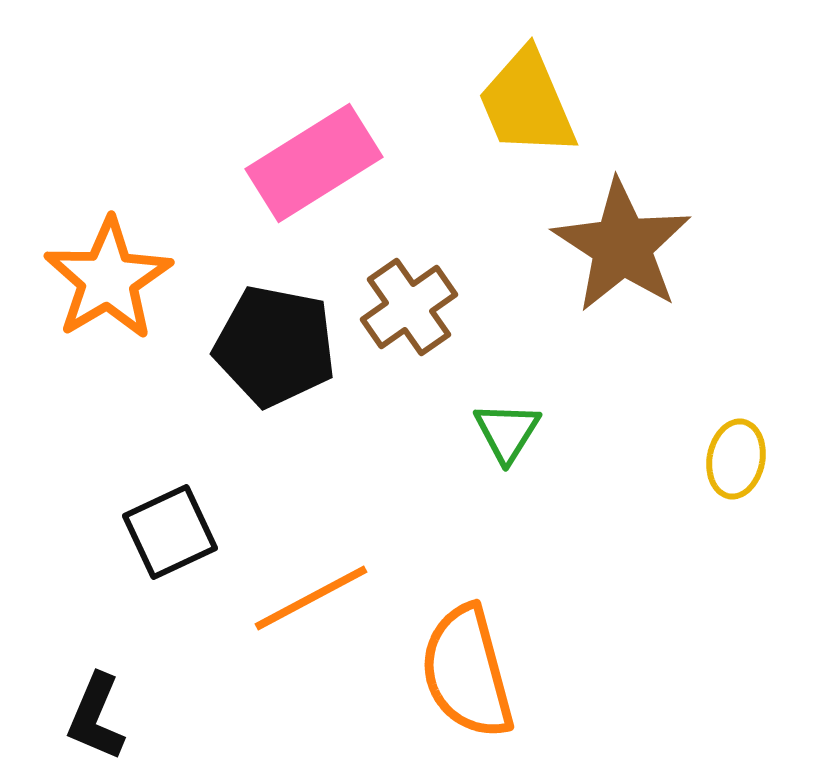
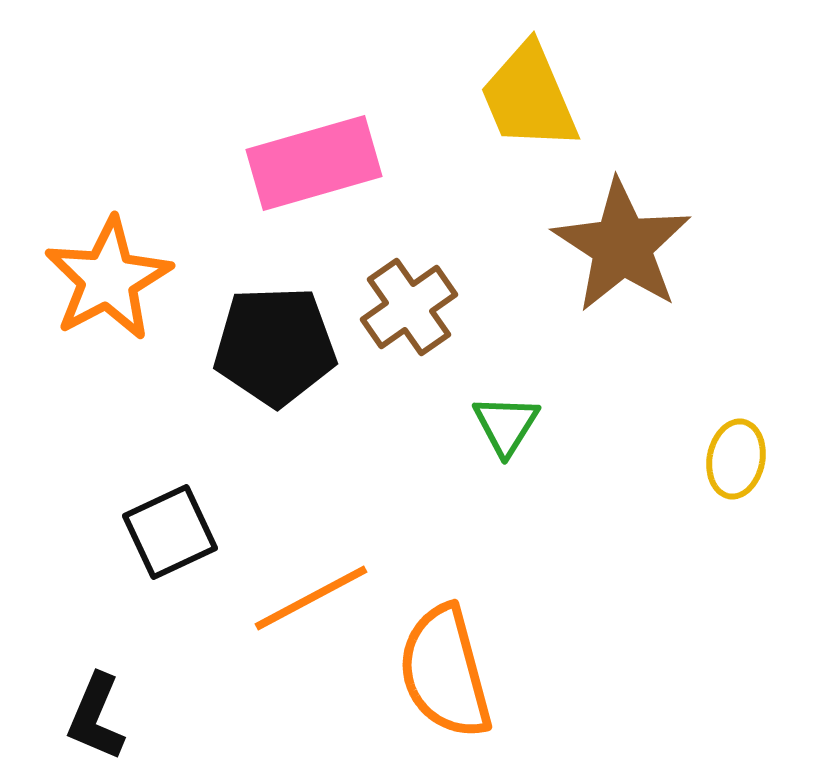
yellow trapezoid: moved 2 px right, 6 px up
pink rectangle: rotated 16 degrees clockwise
orange star: rotated 3 degrees clockwise
black pentagon: rotated 13 degrees counterclockwise
green triangle: moved 1 px left, 7 px up
orange semicircle: moved 22 px left
